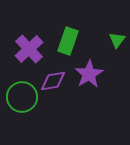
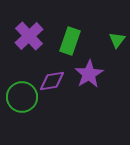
green rectangle: moved 2 px right
purple cross: moved 13 px up
purple diamond: moved 1 px left
